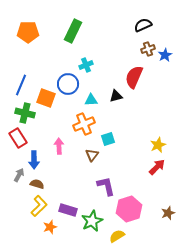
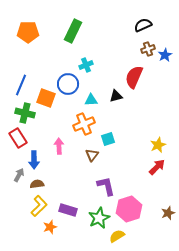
brown semicircle: rotated 24 degrees counterclockwise
green star: moved 7 px right, 3 px up
